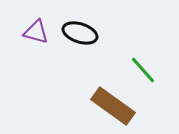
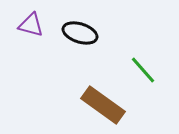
purple triangle: moved 5 px left, 7 px up
brown rectangle: moved 10 px left, 1 px up
